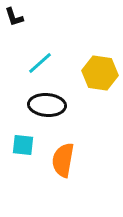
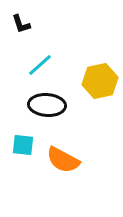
black L-shape: moved 7 px right, 7 px down
cyan line: moved 2 px down
yellow hexagon: moved 8 px down; rotated 20 degrees counterclockwise
orange semicircle: rotated 72 degrees counterclockwise
